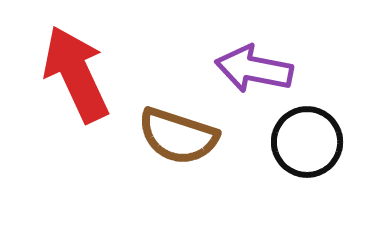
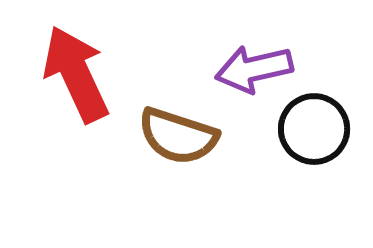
purple arrow: rotated 24 degrees counterclockwise
black circle: moved 7 px right, 13 px up
